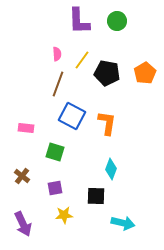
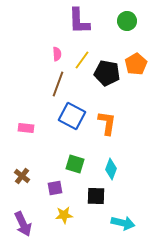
green circle: moved 10 px right
orange pentagon: moved 9 px left, 9 px up
green square: moved 20 px right, 12 px down
